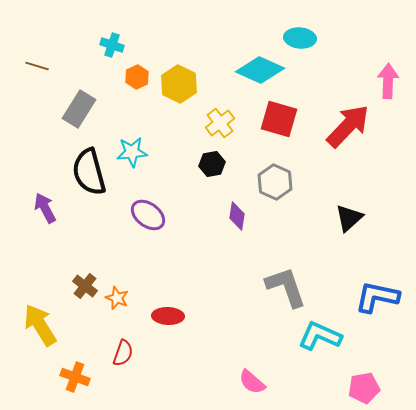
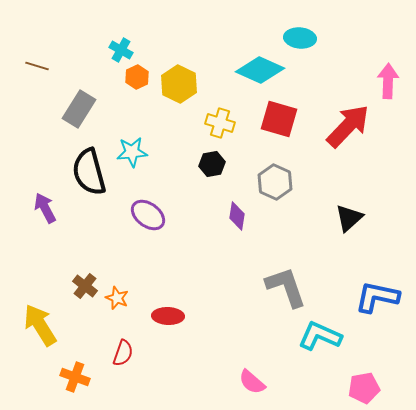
cyan cross: moved 9 px right, 5 px down; rotated 10 degrees clockwise
yellow cross: rotated 36 degrees counterclockwise
